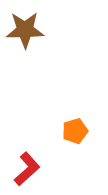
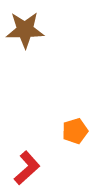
red L-shape: moved 1 px up
